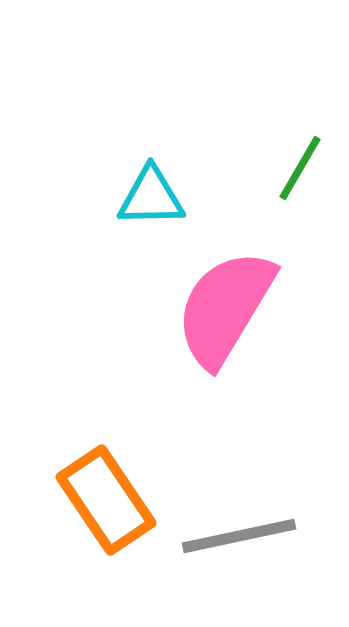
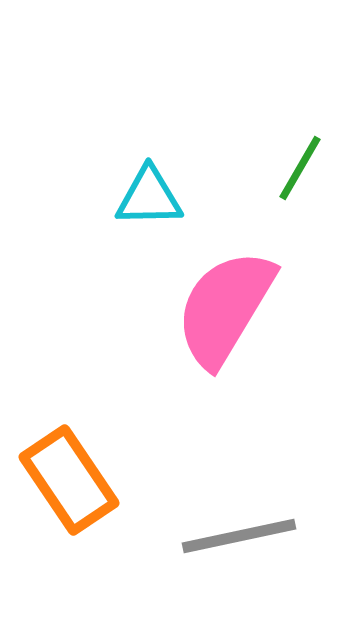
cyan triangle: moved 2 px left
orange rectangle: moved 37 px left, 20 px up
